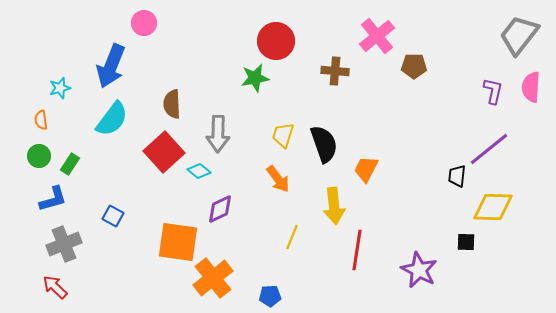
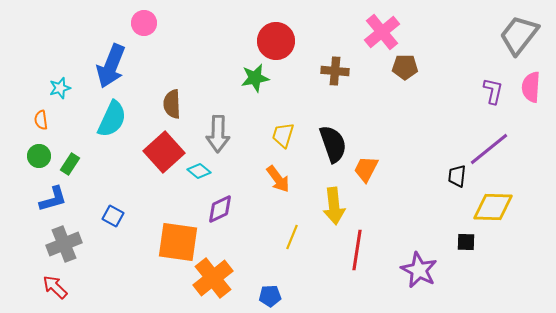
pink cross: moved 5 px right, 4 px up
brown pentagon: moved 9 px left, 1 px down
cyan semicircle: rotated 12 degrees counterclockwise
black semicircle: moved 9 px right
